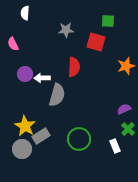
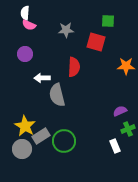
pink semicircle: moved 16 px right, 19 px up; rotated 40 degrees counterclockwise
orange star: rotated 18 degrees clockwise
purple circle: moved 20 px up
gray semicircle: rotated 150 degrees clockwise
purple semicircle: moved 4 px left, 2 px down
green cross: rotated 24 degrees clockwise
green circle: moved 15 px left, 2 px down
